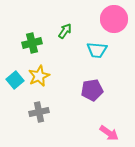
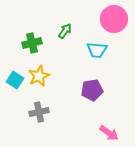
cyan square: rotated 18 degrees counterclockwise
